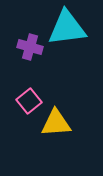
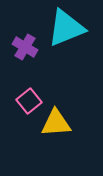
cyan triangle: moved 1 px left; rotated 15 degrees counterclockwise
purple cross: moved 5 px left; rotated 15 degrees clockwise
